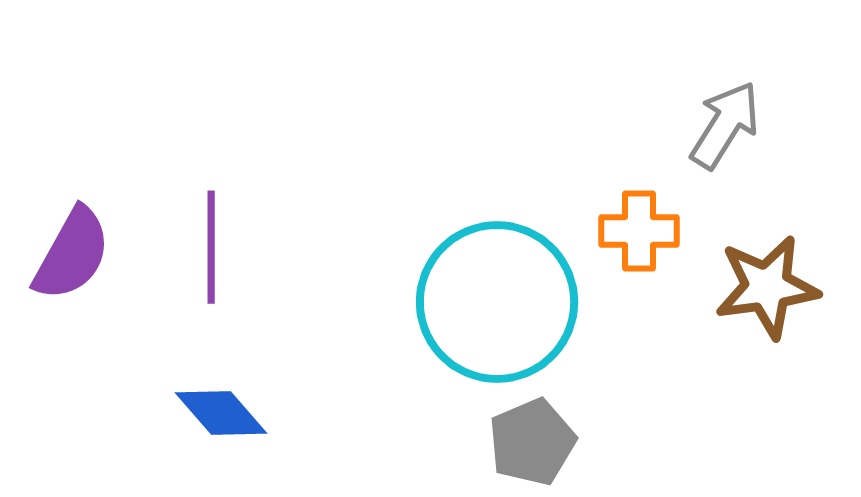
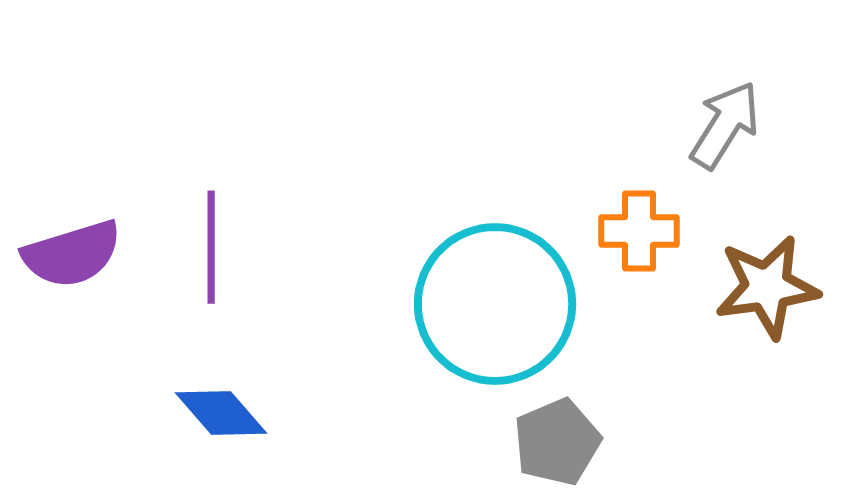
purple semicircle: rotated 44 degrees clockwise
cyan circle: moved 2 px left, 2 px down
gray pentagon: moved 25 px right
